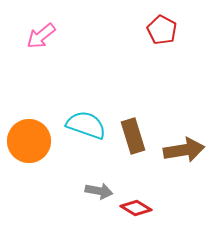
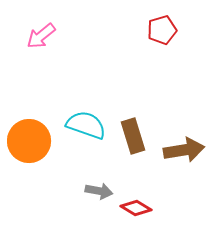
red pentagon: rotated 28 degrees clockwise
